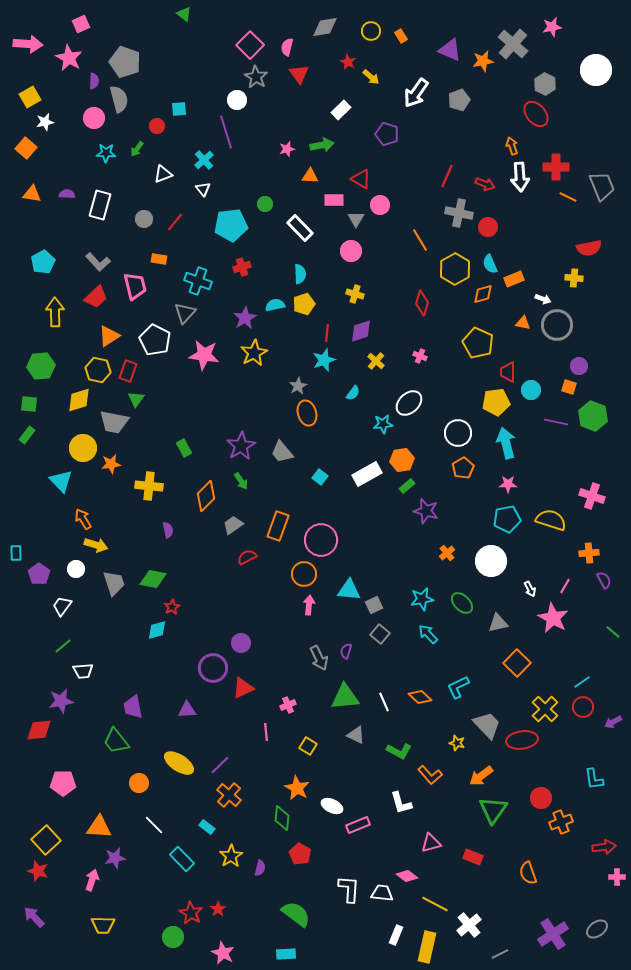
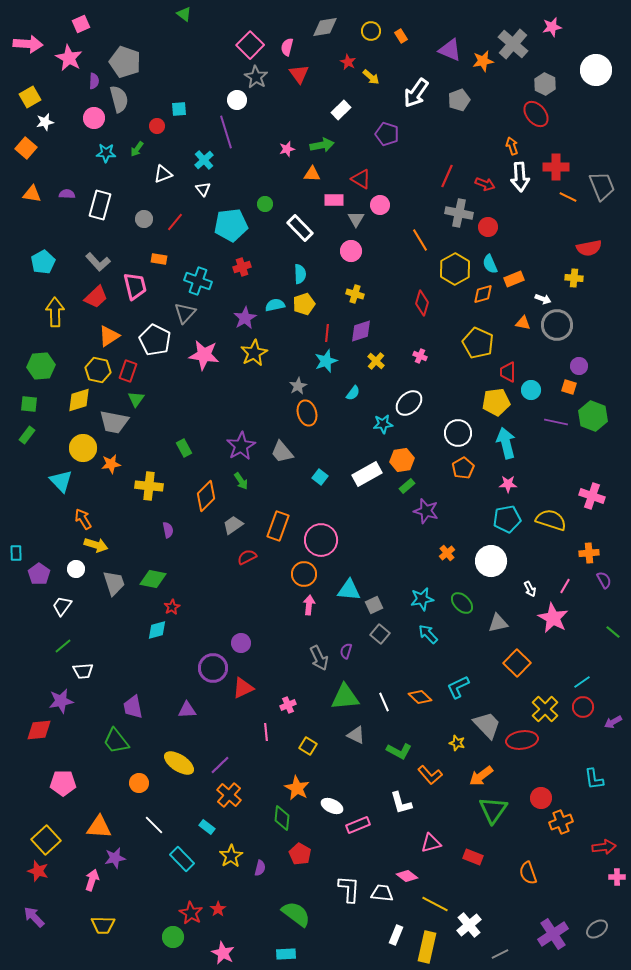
orange triangle at (310, 176): moved 2 px right, 2 px up
cyan star at (324, 360): moved 2 px right, 1 px down
